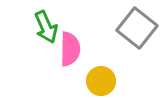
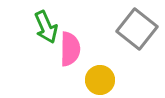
gray square: moved 1 px down
yellow circle: moved 1 px left, 1 px up
